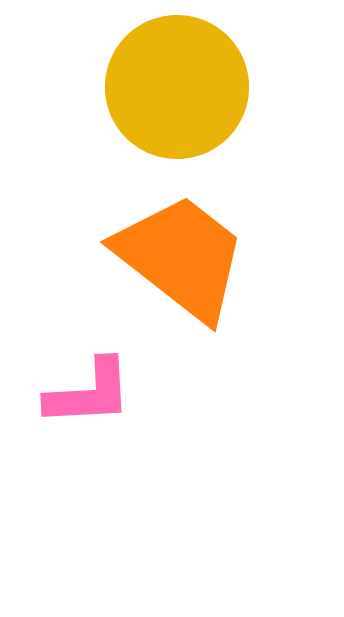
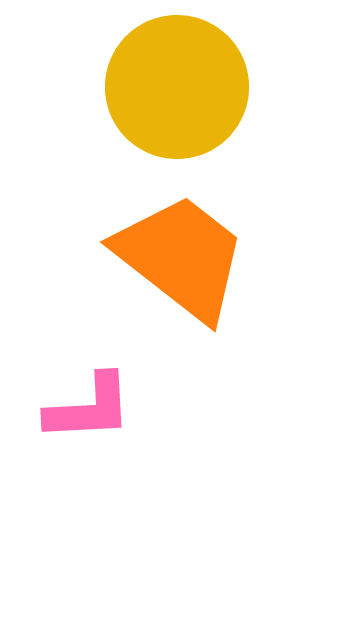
pink L-shape: moved 15 px down
